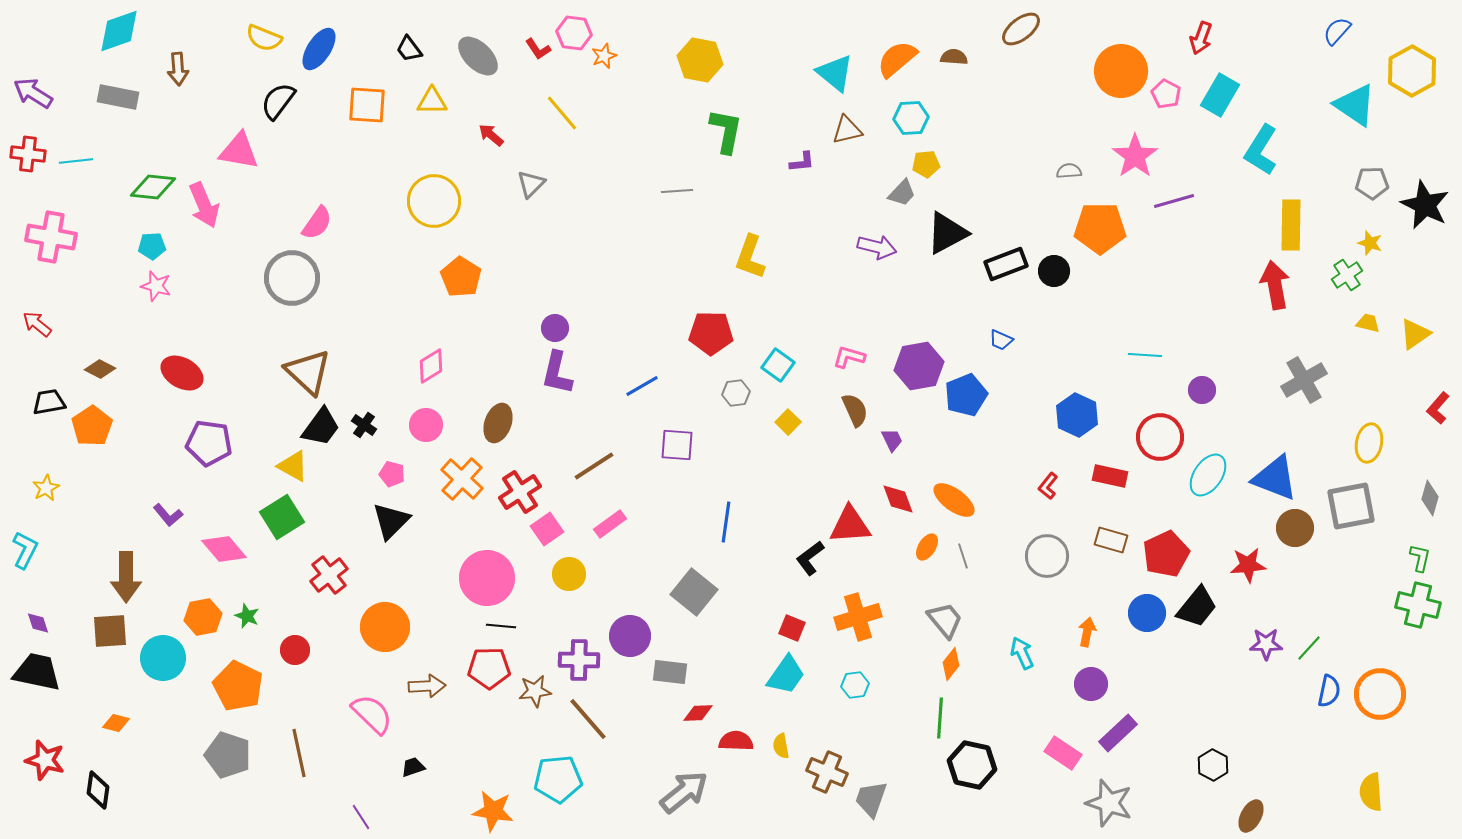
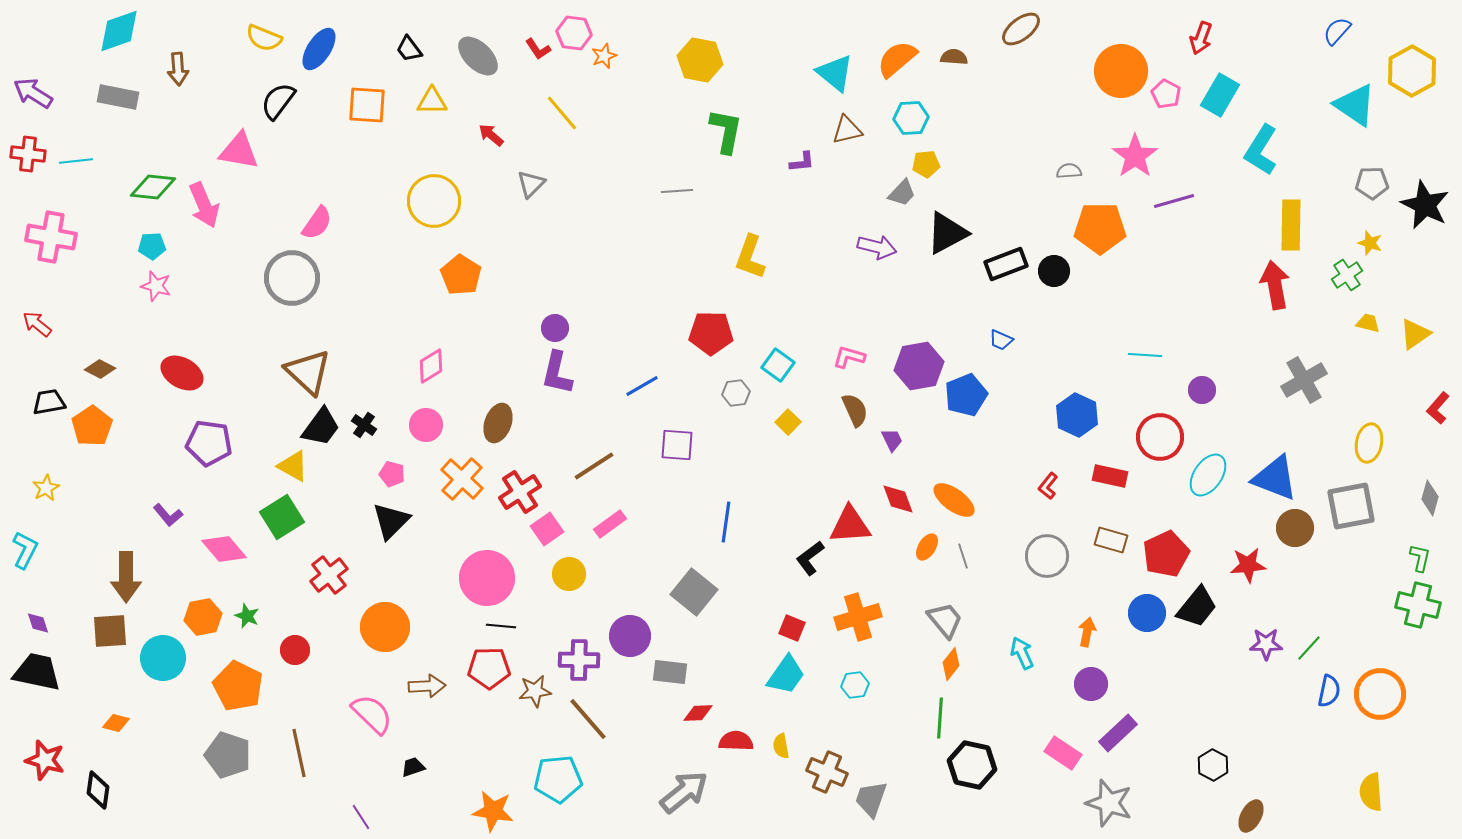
orange pentagon at (461, 277): moved 2 px up
